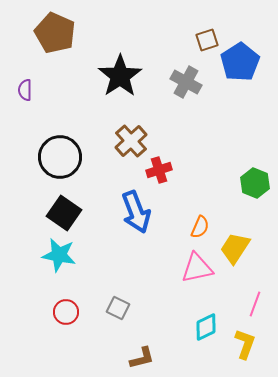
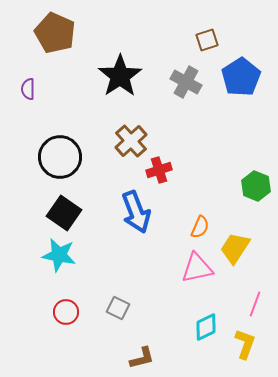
blue pentagon: moved 1 px right, 15 px down
purple semicircle: moved 3 px right, 1 px up
green hexagon: moved 1 px right, 3 px down
